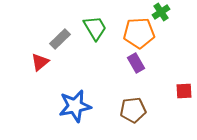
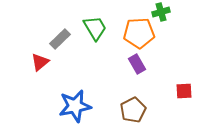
green cross: rotated 18 degrees clockwise
purple rectangle: moved 1 px right, 1 px down
brown pentagon: rotated 20 degrees counterclockwise
